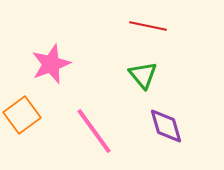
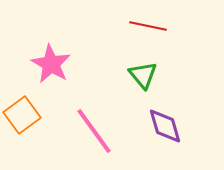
pink star: rotated 21 degrees counterclockwise
purple diamond: moved 1 px left
